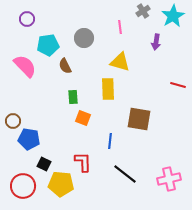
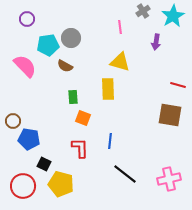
gray circle: moved 13 px left
brown semicircle: rotated 35 degrees counterclockwise
brown square: moved 31 px right, 4 px up
red L-shape: moved 3 px left, 14 px up
yellow pentagon: rotated 10 degrees clockwise
